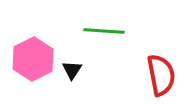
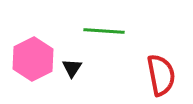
black triangle: moved 2 px up
